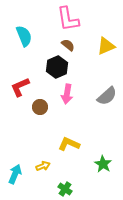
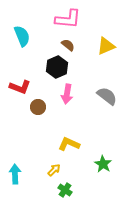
pink L-shape: rotated 76 degrees counterclockwise
cyan semicircle: moved 2 px left
red L-shape: rotated 135 degrees counterclockwise
gray semicircle: rotated 100 degrees counterclockwise
brown circle: moved 2 px left
yellow arrow: moved 11 px right, 4 px down; rotated 24 degrees counterclockwise
cyan arrow: rotated 24 degrees counterclockwise
green cross: moved 1 px down
